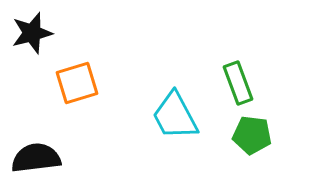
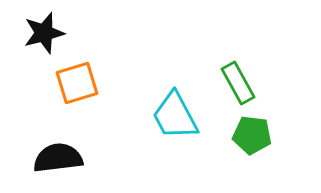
black star: moved 12 px right
green rectangle: rotated 9 degrees counterclockwise
black semicircle: moved 22 px right
